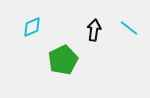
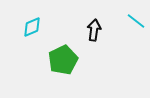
cyan line: moved 7 px right, 7 px up
